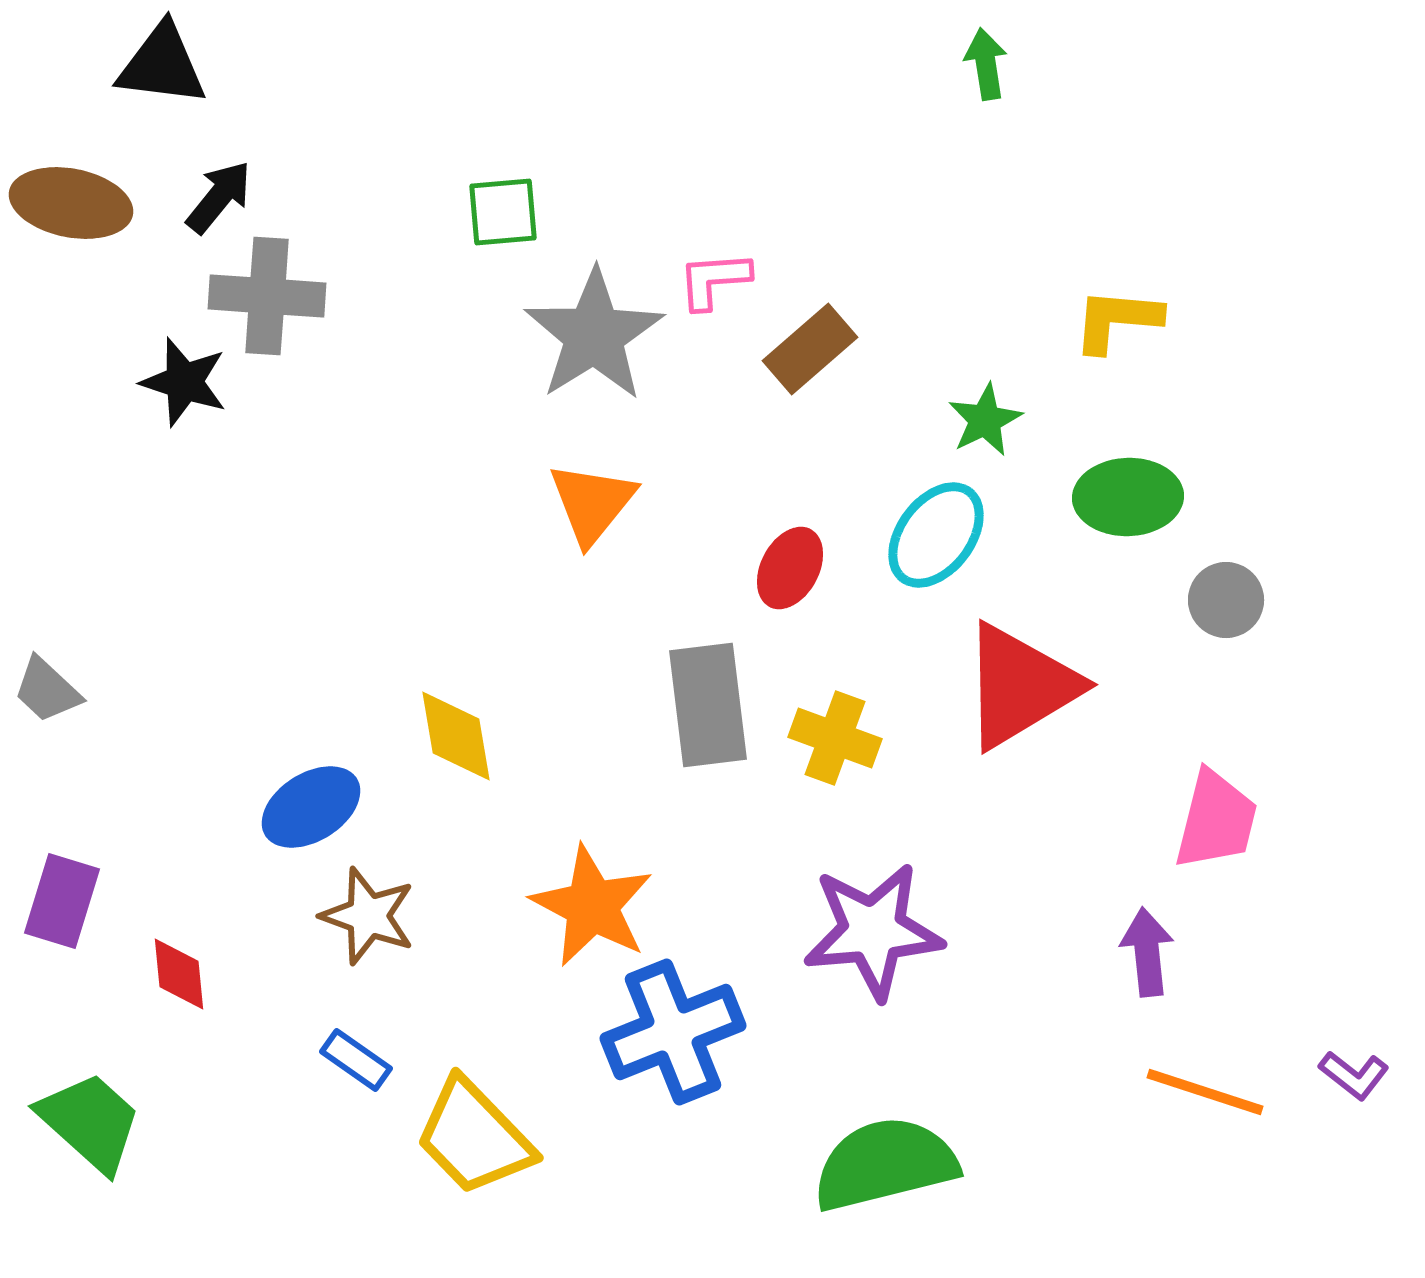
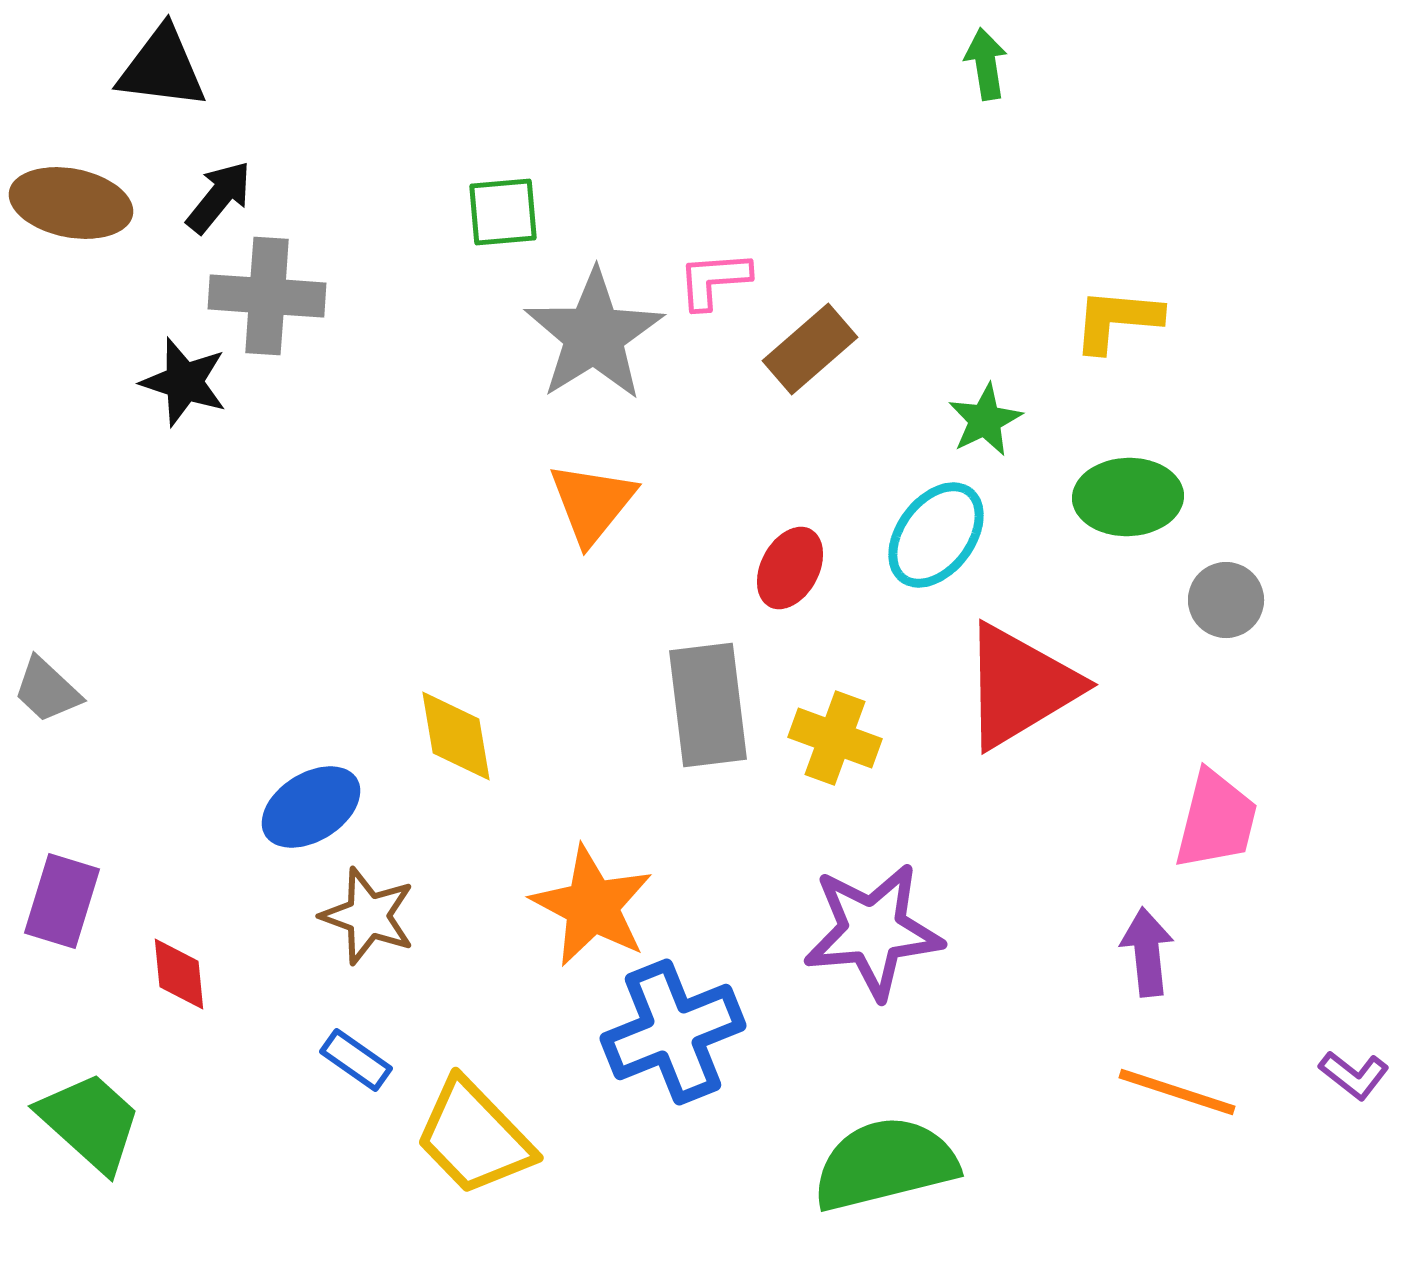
black triangle: moved 3 px down
orange line: moved 28 px left
